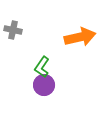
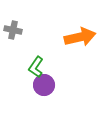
green L-shape: moved 6 px left
